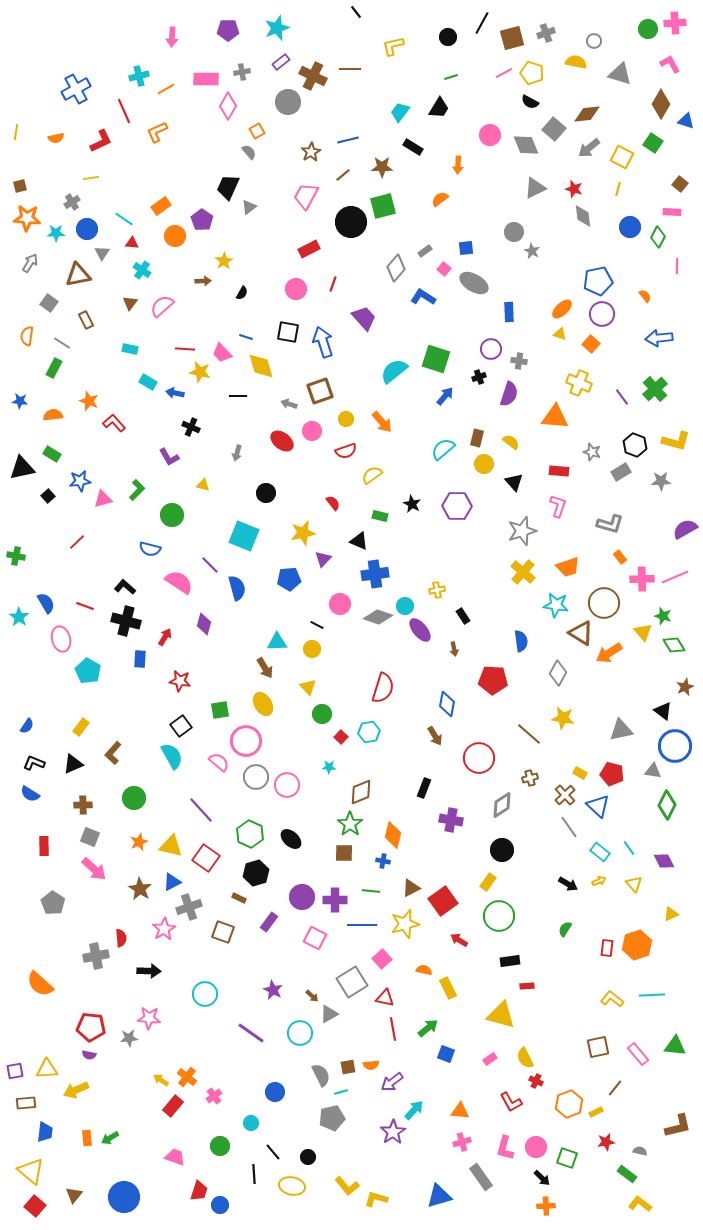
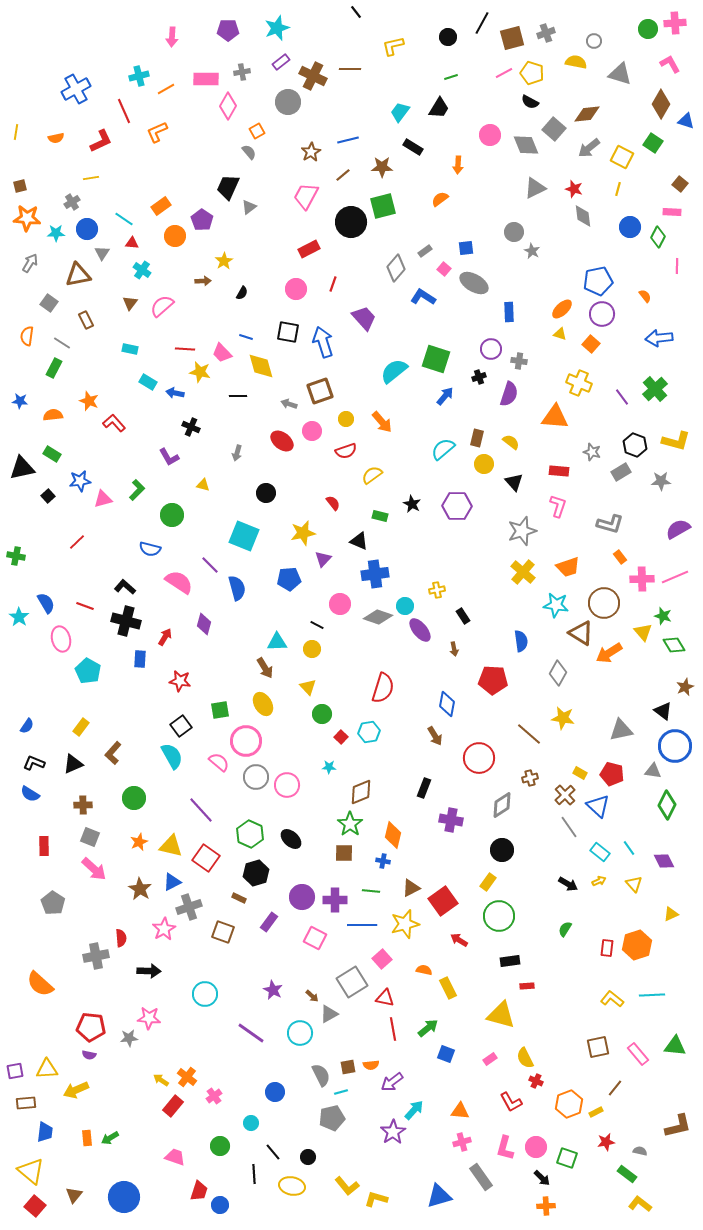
purple semicircle at (685, 529): moved 7 px left
